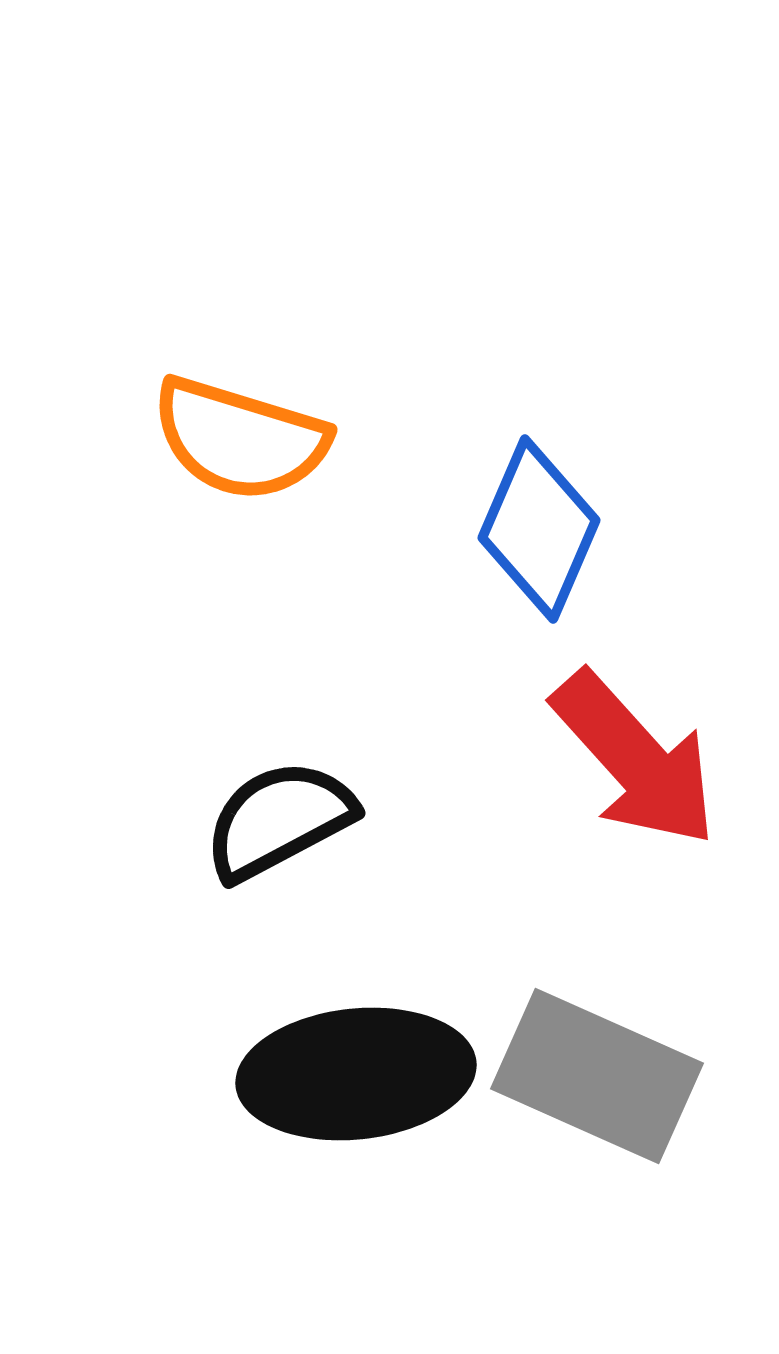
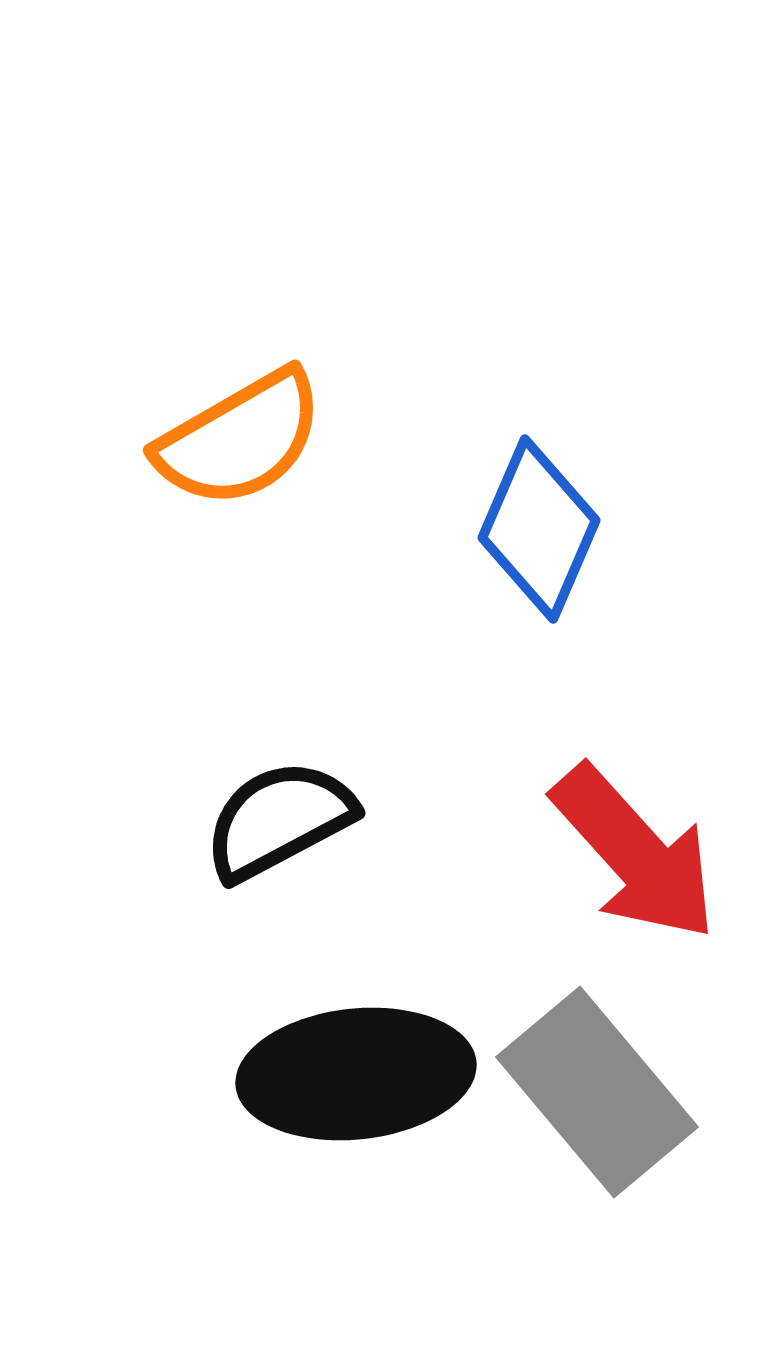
orange semicircle: rotated 47 degrees counterclockwise
red arrow: moved 94 px down
gray rectangle: moved 16 px down; rotated 26 degrees clockwise
